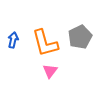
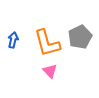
orange L-shape: moved 2 px right
pink triangle: rotated 21 degrees counterclockwise
